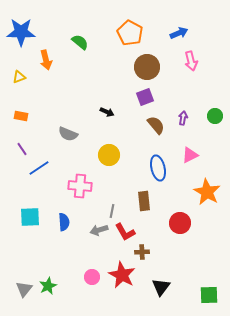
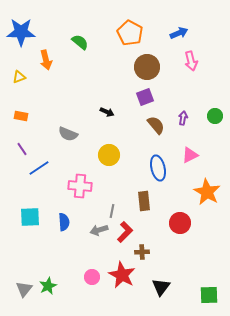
red L-shape: rotated 105 degrees counterclockwise
